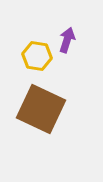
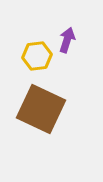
yellow hexagon: rotated 16 degrees counterclockwise
